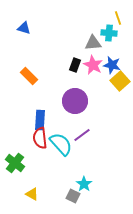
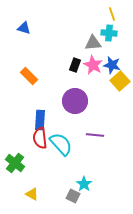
yellow line: moved 6 px left, 4 px up
purple line: moved 13 px right; rotated 42 degrees clockwise
